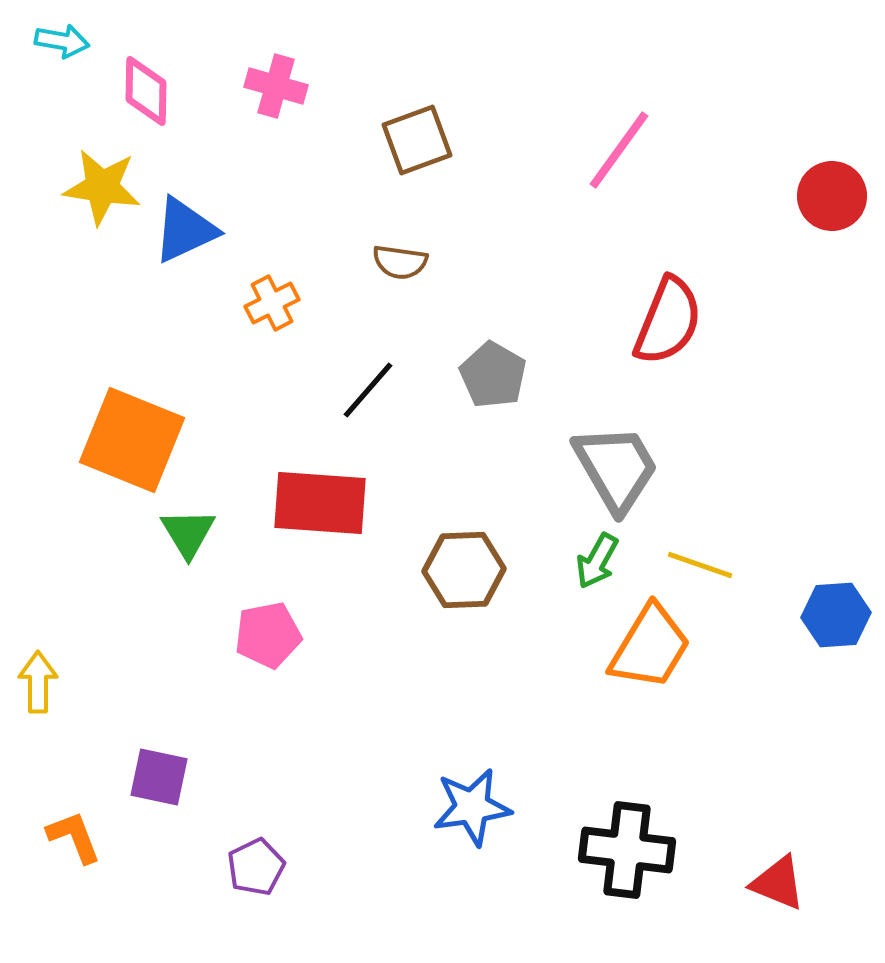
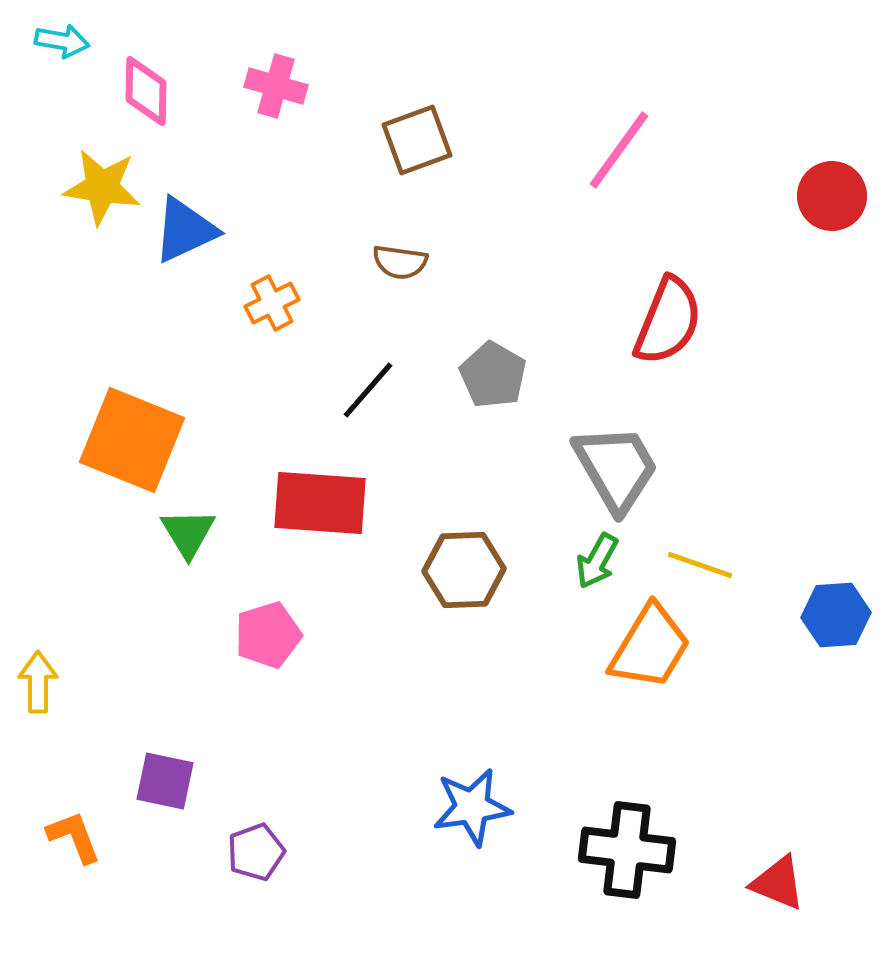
pink pentagon: rotated 6 degrees counterclockwise
purple square: moved 6 px right, 4 px down
purple pentagon: moved 15 px up; rotated 6 degrees clockwise
